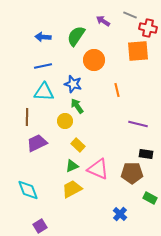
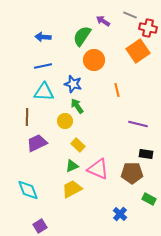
green semicircle: moved 6 px right
orange square: rotated 30 degrees counterclockwise
green rectangle: moved 1 px left, 1 px down
